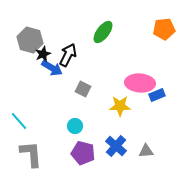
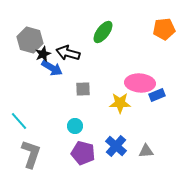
black arrow: moved 2 px up; rotated 100 degrees counterclockwise
gray square: rotated 28 degrees counterclockwise
yellow star: moved 3 px up
gray L-shape: rotated 24 degrees clockwise
